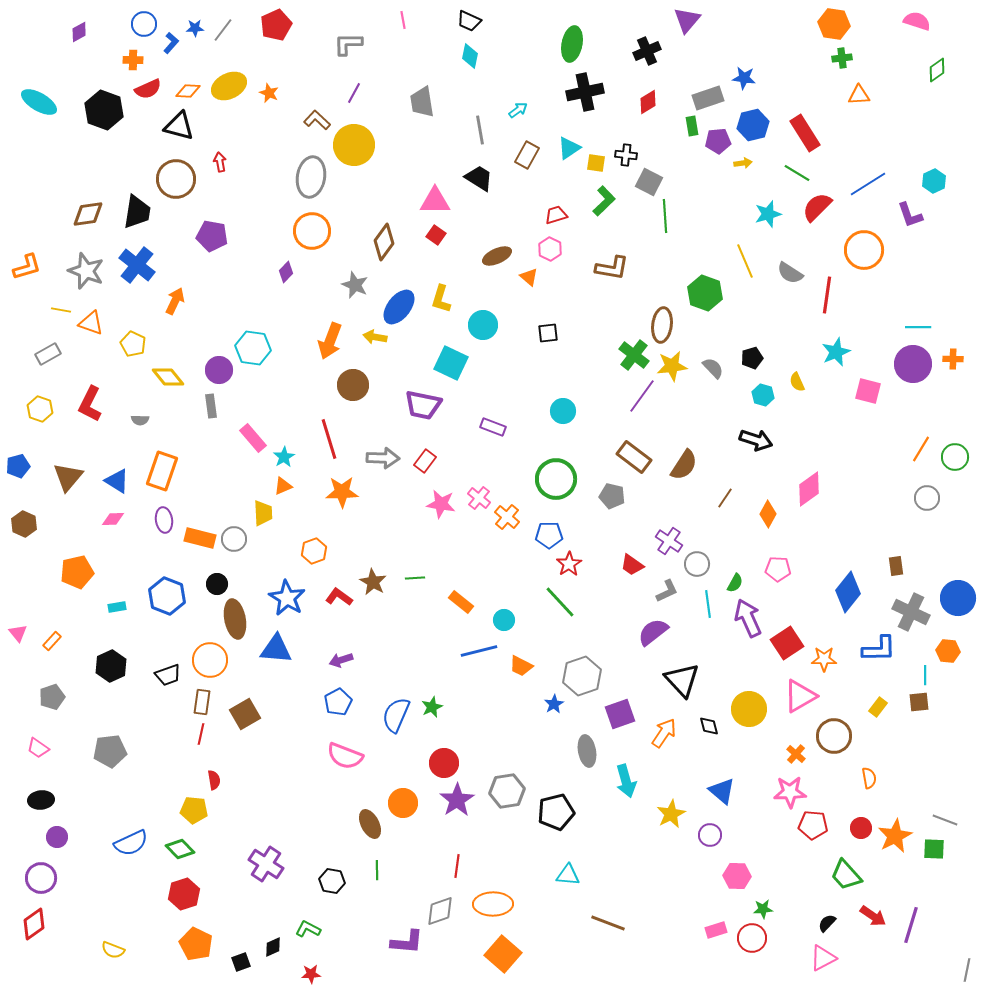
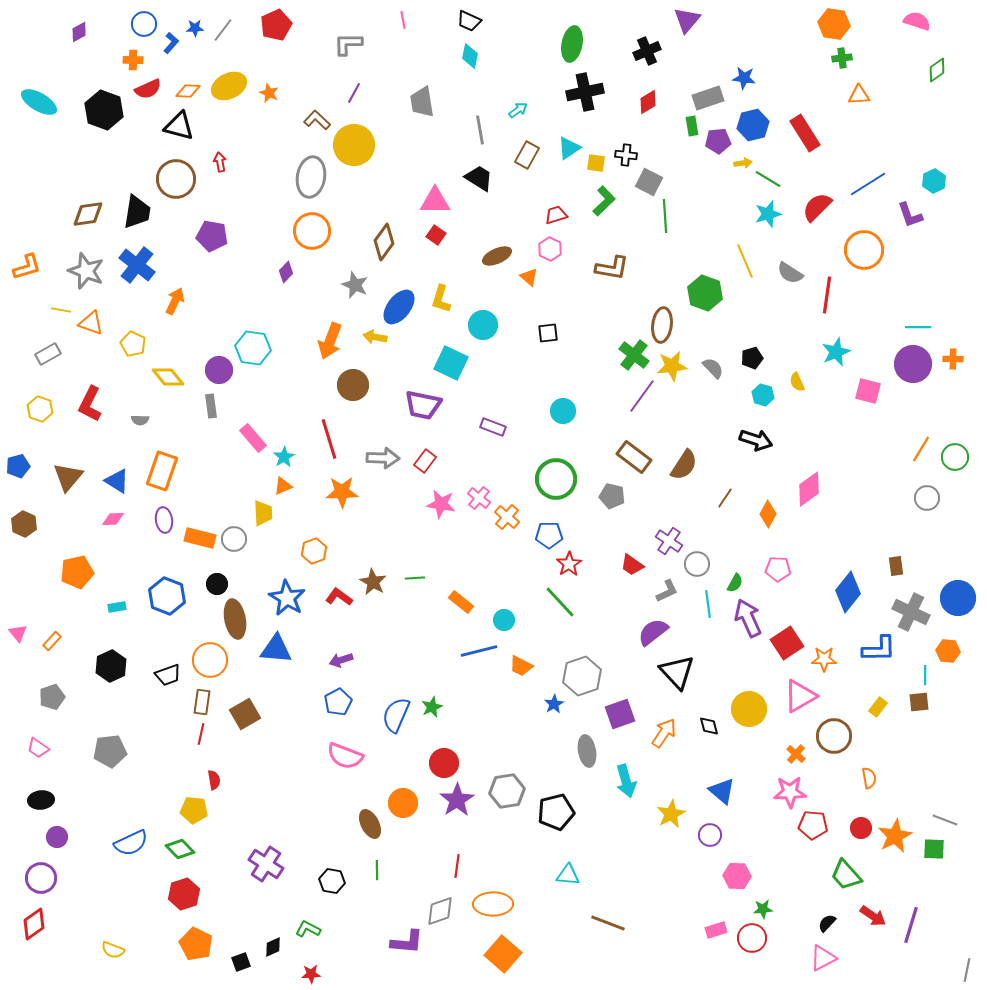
green line at (797, 173): moved 29 px left, 6 px down
black triangle at (682, 680): moved 5 px left, 8 px up
